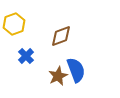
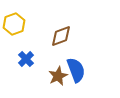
blue cross: moved 3 px down
